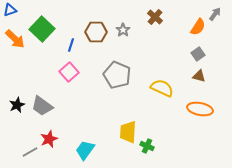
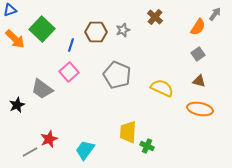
gray star: rotated 16 degrees clockwise
brown triangle: moved 5 px down
gray trapezoid: moved 17 px up
